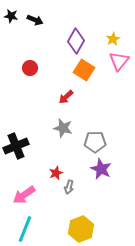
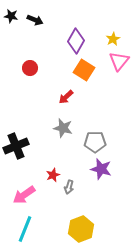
purple star: rotated 10 degrees counterclockwise
red star: moved 3 px left, 2 px down
